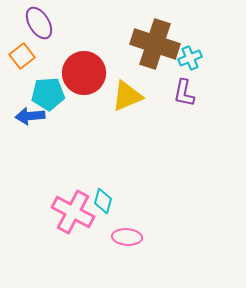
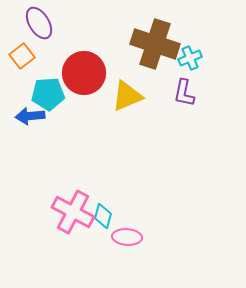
cyan diamond: moved 15 px down
